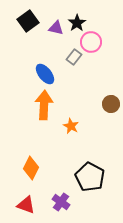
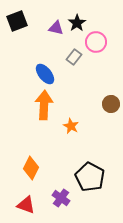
black square: moved 11 px left; rotated 15 degrees clockwise
pink circle: moved 5 px right
purple cross: moved 4 px up
